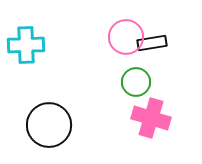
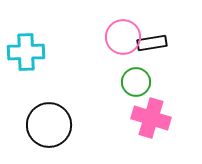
pink circle: moved 3 px left
cyan cross: moved 7 px down
